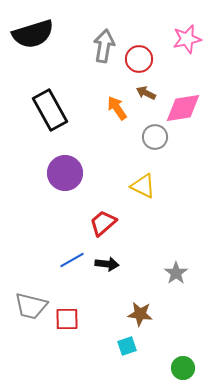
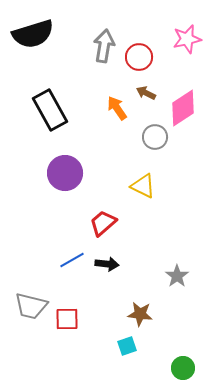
red circle: moved 2 px up
pink diamond: rotated 24 degrees counterclockwise
gray star: moved 1 px right, 3 px down
